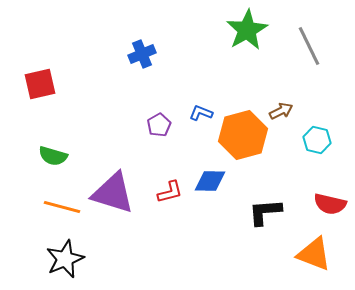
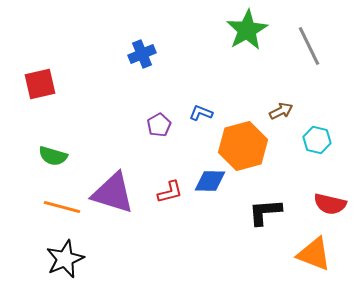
orange hexagon: moved 11 px down
